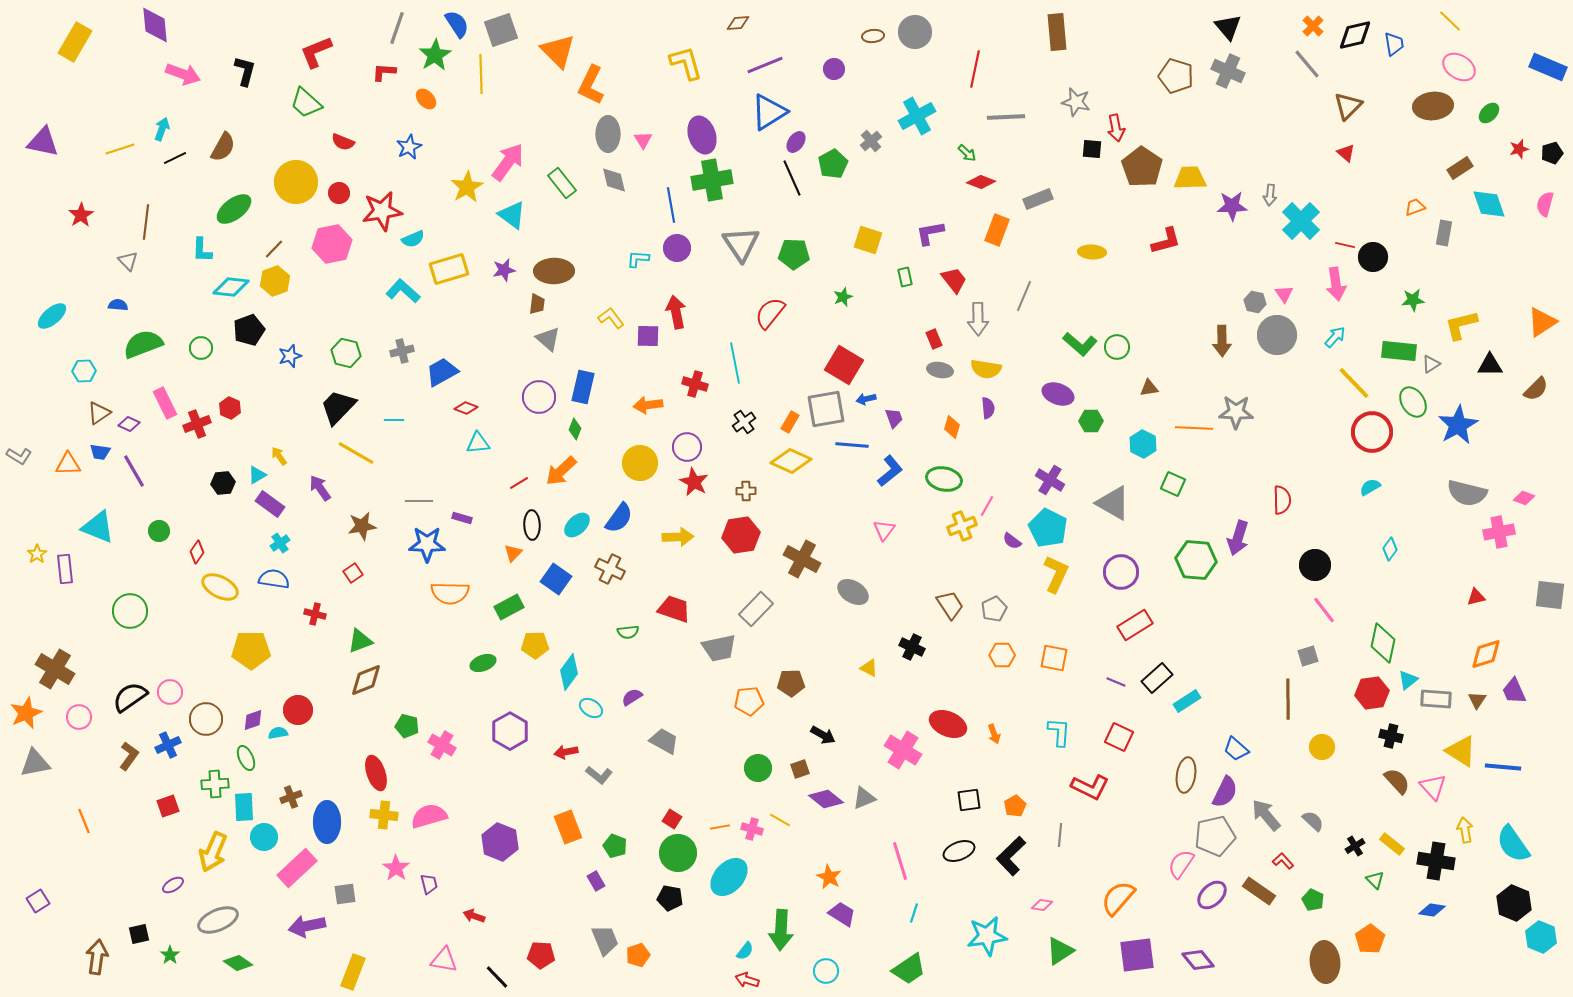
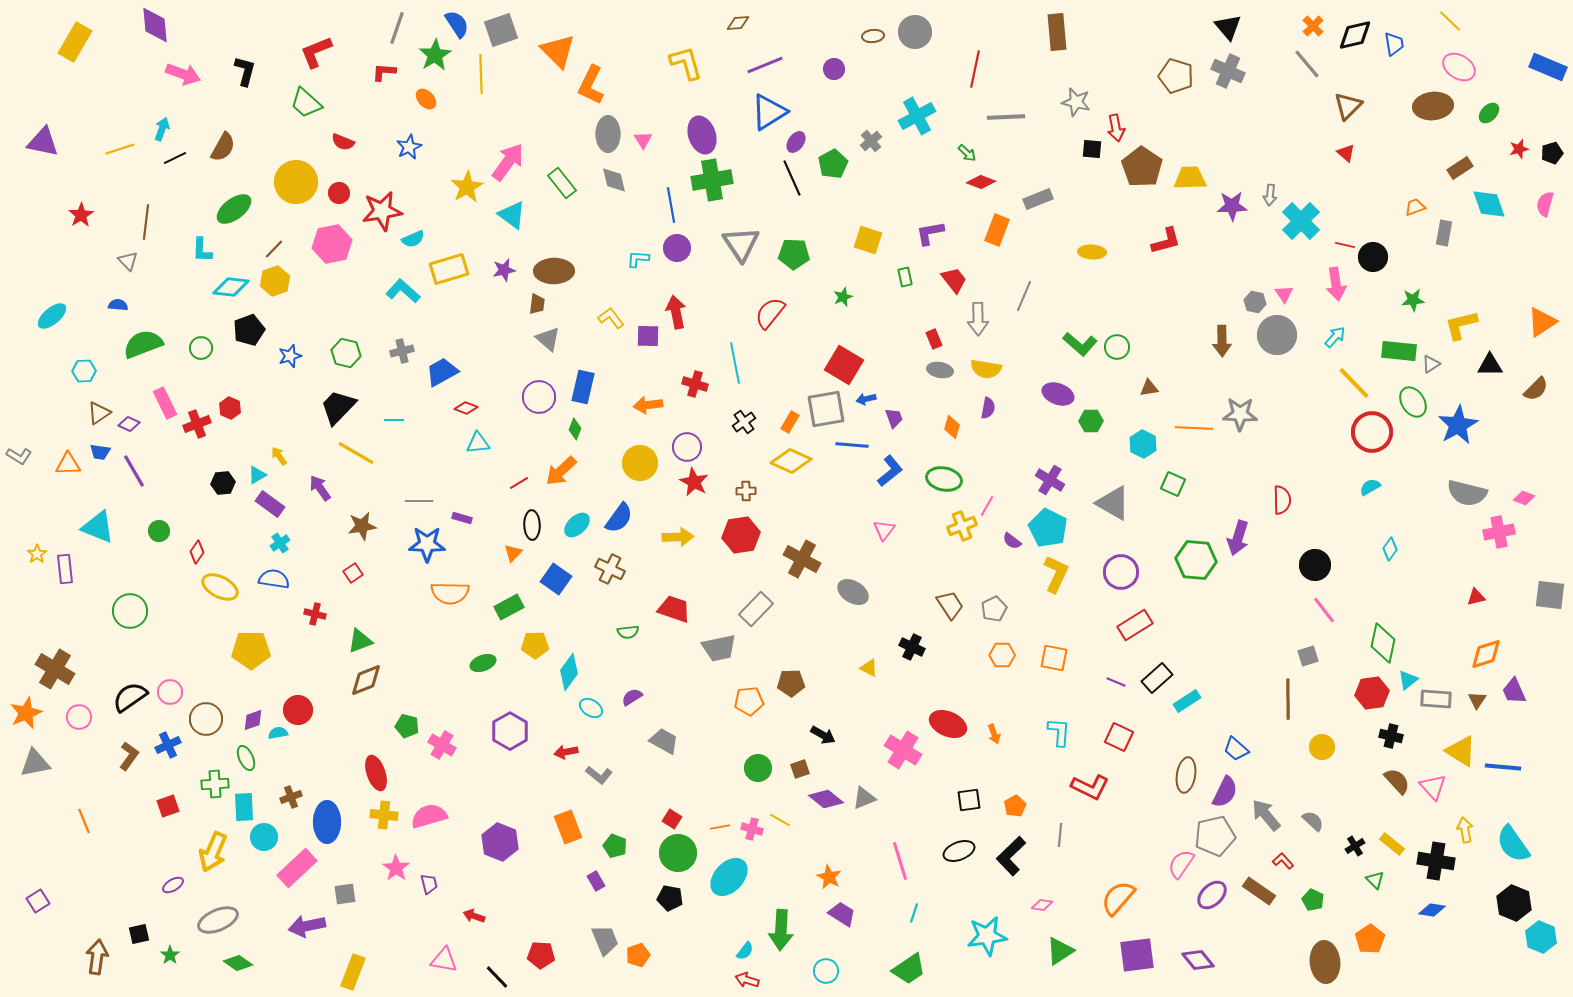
purple semicircle at (988, 408): rotated 15 degrees clockwise
gray star at (1236, 412): moved 4 px right, 2 px down
